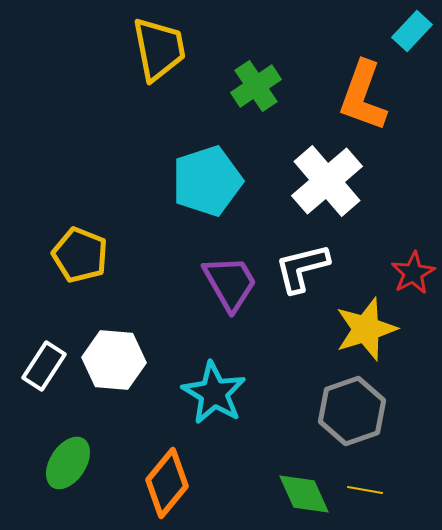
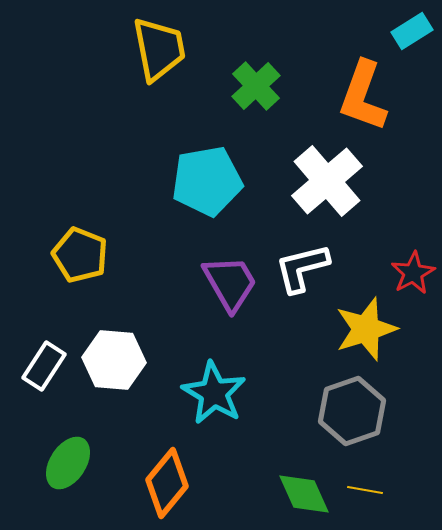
cyan rectangle: rotated 15 degrees clockwise
green cross: rotated 9 degrees counterclockwise
cyan pentagon: rotated 8 degrees clockwise
